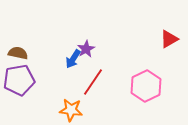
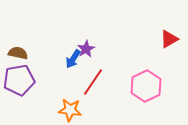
orange star: moved 1 px left
